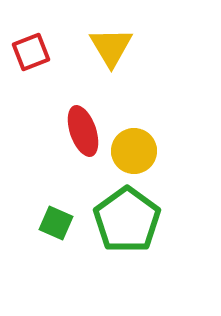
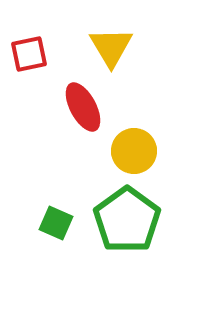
red square: moved 2 px left, 2 px down; rotated 9 degrees clockwise
red ellipse: moved 24 px up; rotated 9 degrees counterclockwise
